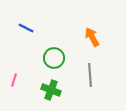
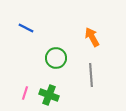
green circle: moved 2 px right
gray line: moved 1 px right
pink line: moved 11 px right, 13 px down
green cross: moved 2 px left, 5 px down
